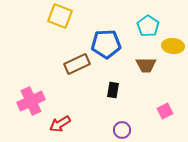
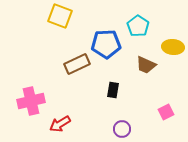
cyan pentagon: moved 10 px left
yellow ellipse: moved 1 px down
brown trapezoid: rotated 25 degrees clockwise
pink cross: rotated 12 degrees clockwise
pink square: moved 1 px right, 1 px down
purple circle: moved 1 px up
